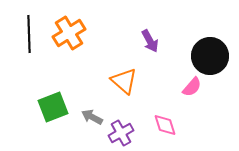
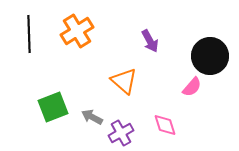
orange cross: moved 8 px right, 2 px up
